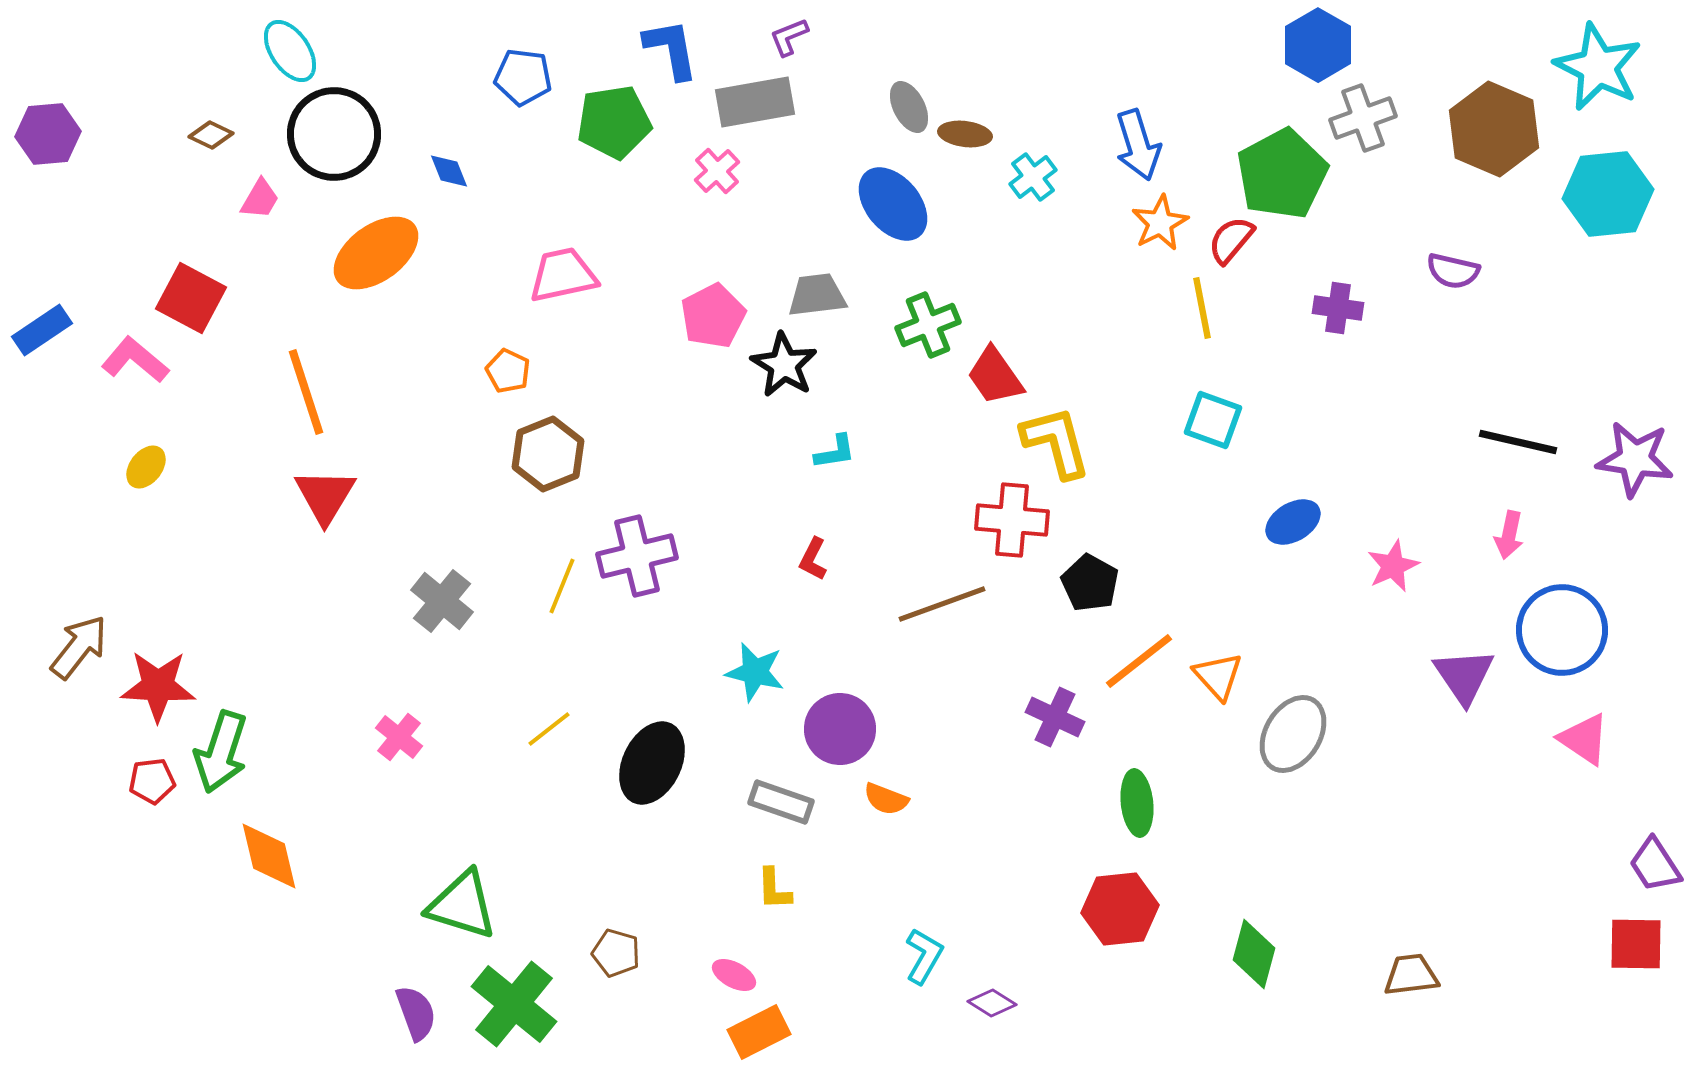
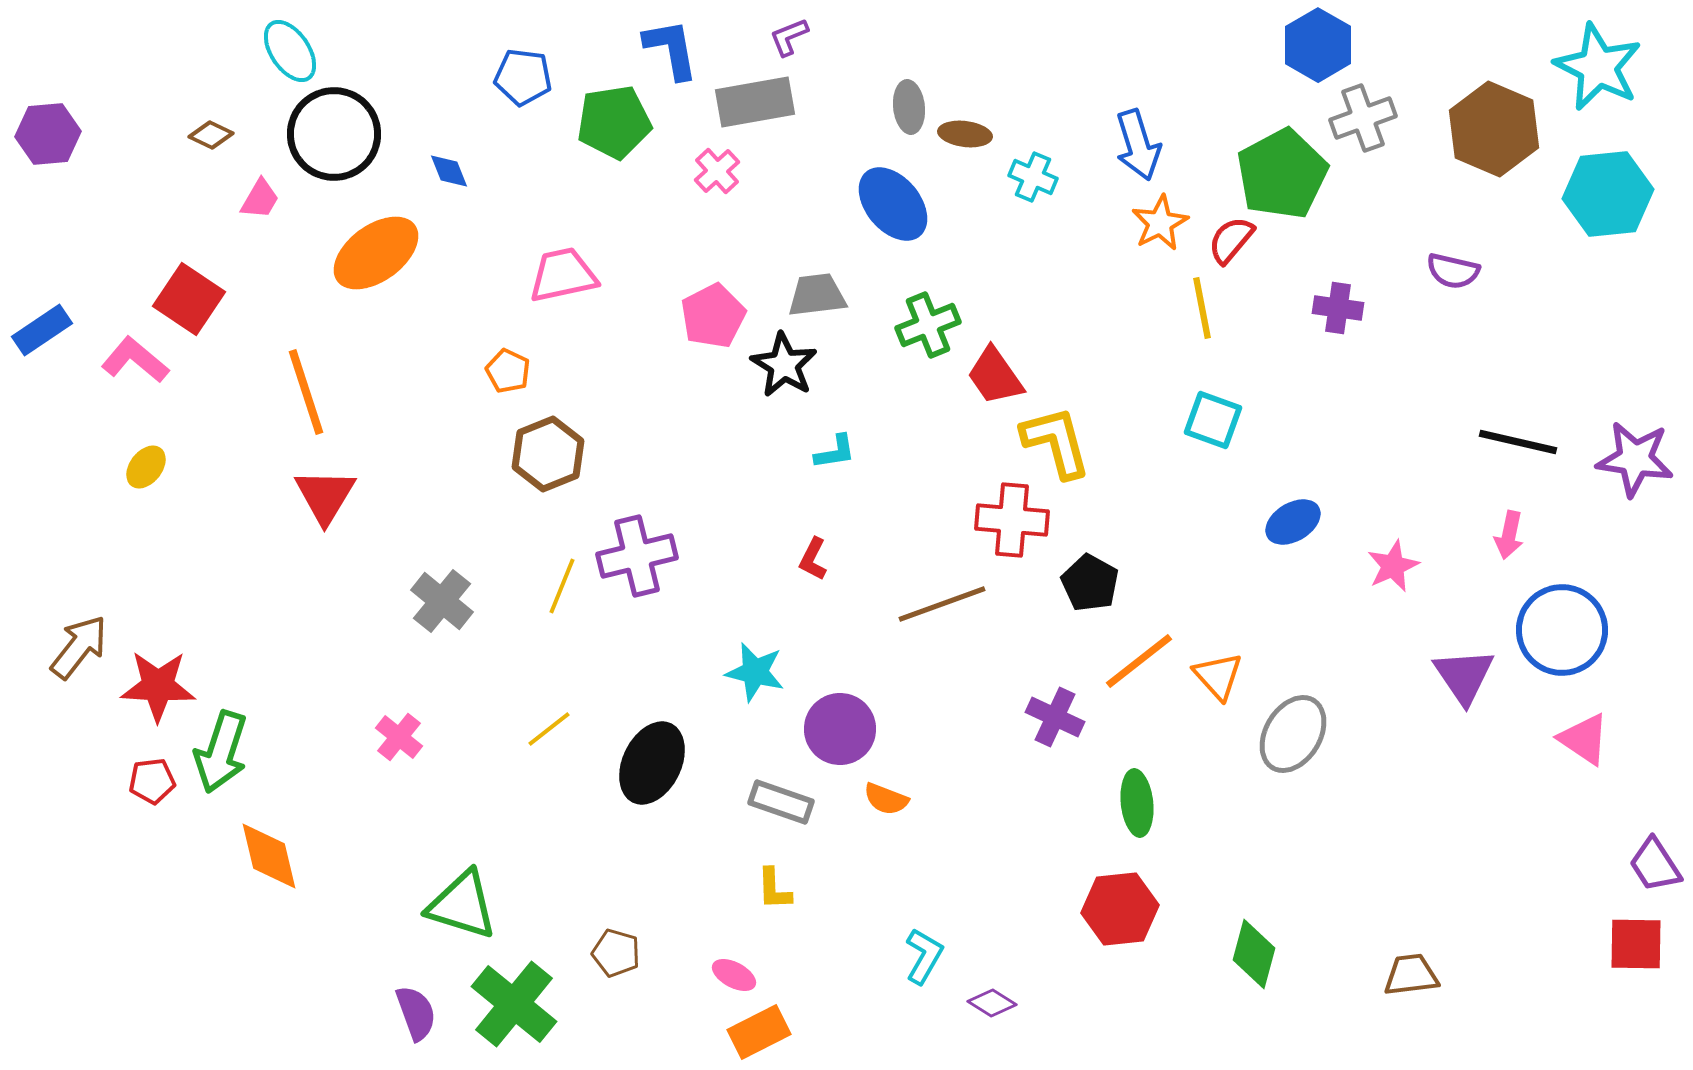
gray ellipse at (909, 107): rotated 21 degrees clockwise
cyan cross at (1033, 177): rotated 30 degrees counterclockwise
red square at (191, 298): moved 2 px left, 1 px down; rotated 6 degrees clockwise
